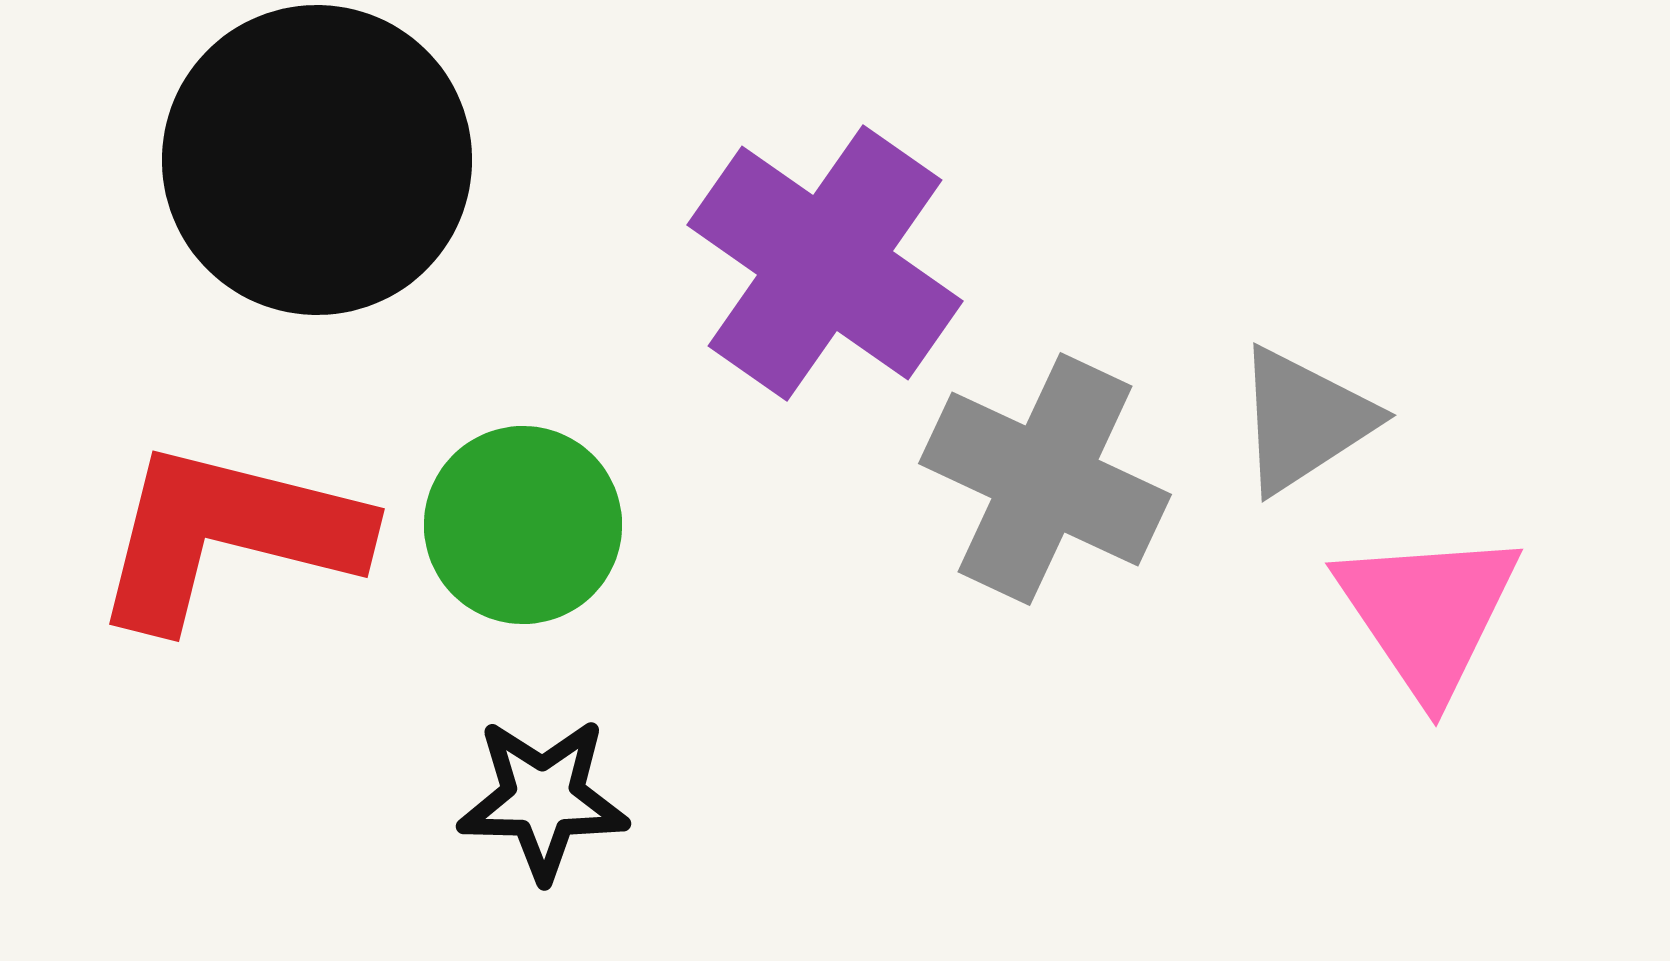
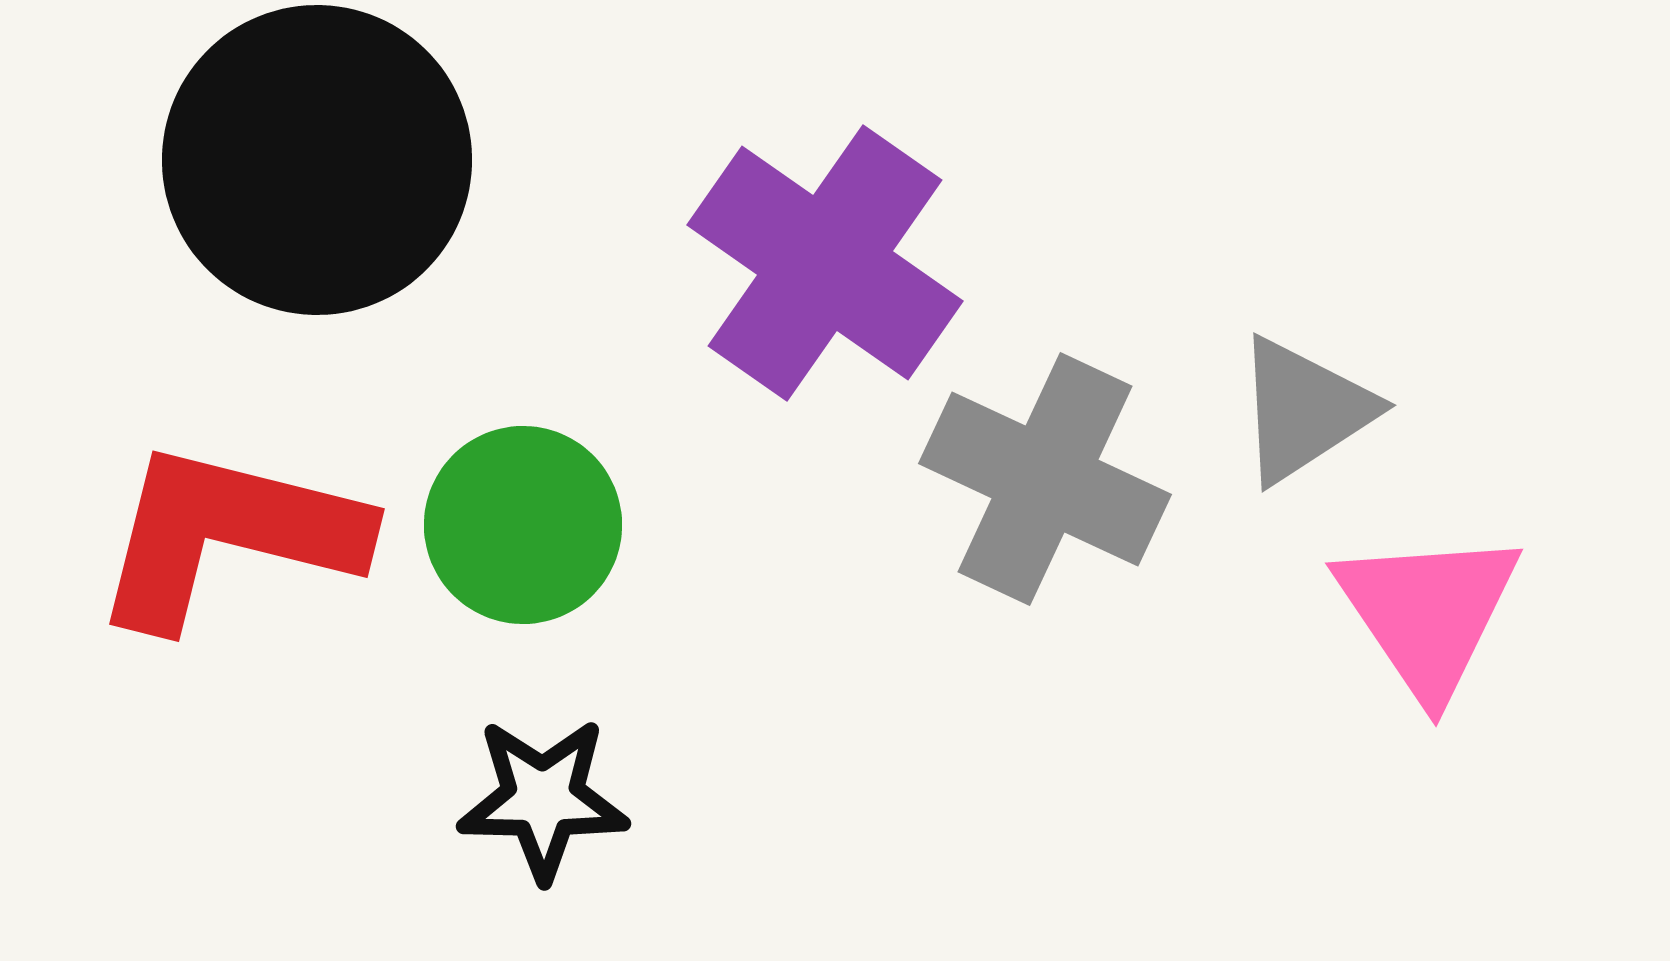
gray triangle: moved 10 px up
